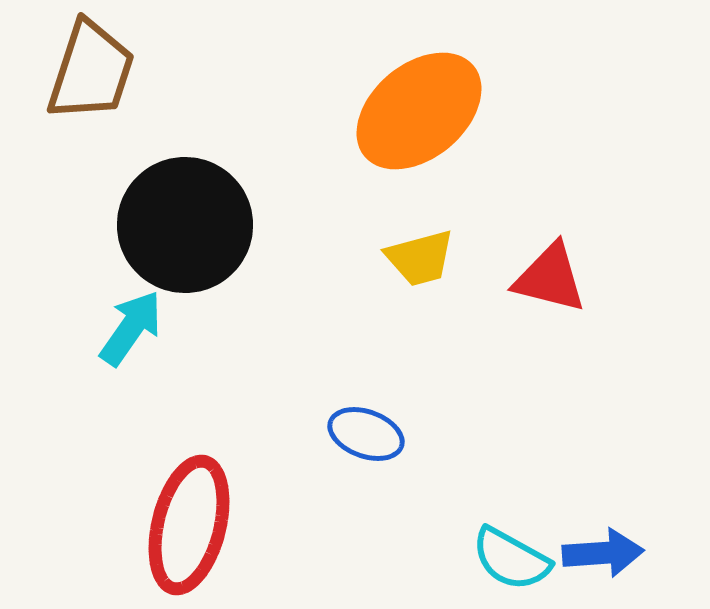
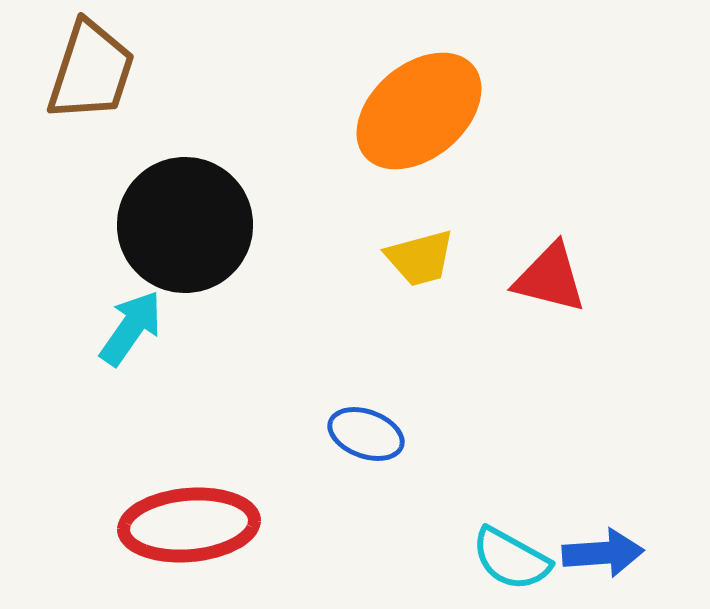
red ellipse: rotated 71 degrees clockwise
